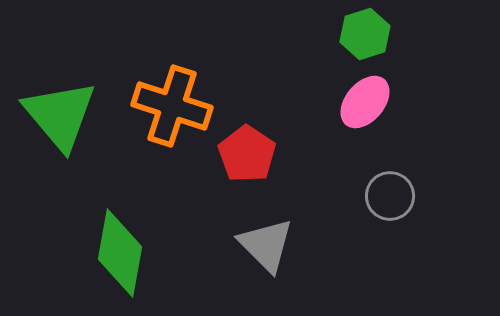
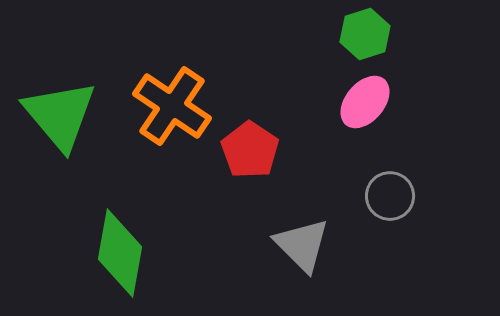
orange cross: rotated 16 degrees clockwise
red pentagon: moved 3 px right, 4 px up
gray triangle: moved 36 px right
